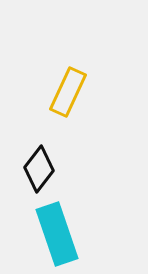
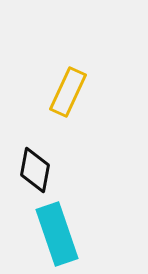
black diamond: moved 4 px left, 1 px down; rotated 27 degrees counterclockwise
